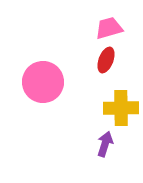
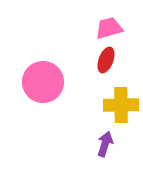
yellow cross: moved 3 px up
